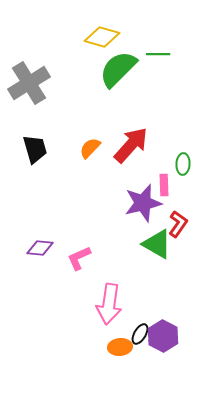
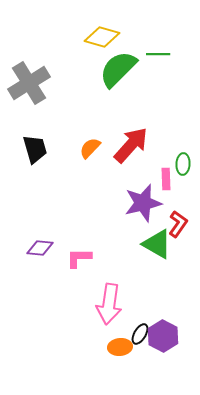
pink rectangle: moved 2 px right, 6 px up
pink L-shape: rotated 24 degrees clockwise
